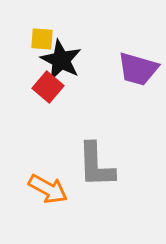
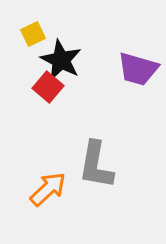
yellow square: moved 9 px left, 5 px up; rotated 30 degrees counterclockwise
gray L-shape: rotated 12 degrees clockwise
orange arrow: rotated 72 degrees counterclockwise
